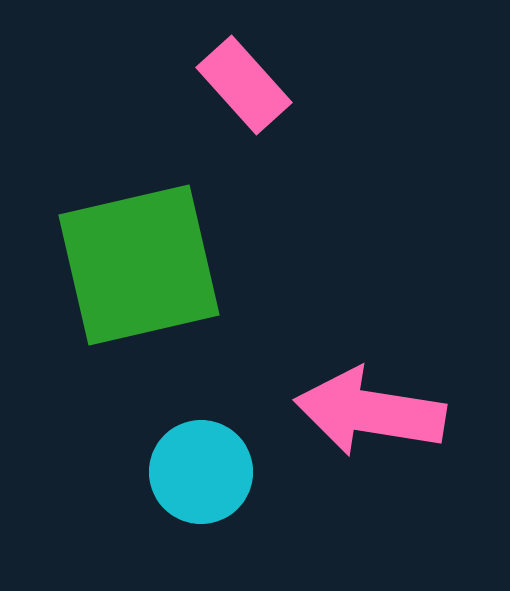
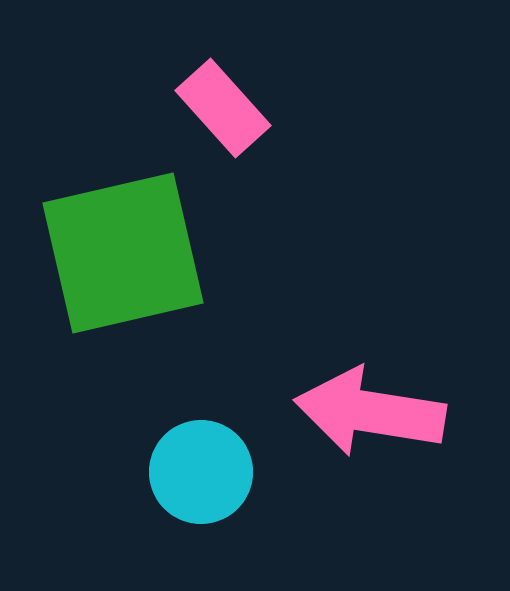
pink rectangle: moved 21 px left, 23 px down
green square: moved 16 px left, 12 px up
